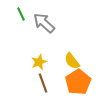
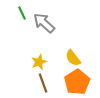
green line: moved 1 px right, 1 px up
yellow semicircle: moved 1 px right, 3 px up
orange pentagon: moved 1 px left
